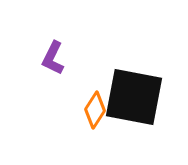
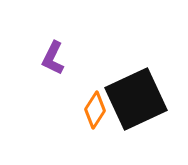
black square: moved 2 px right, 2 px down; rotated 36 degrees counterclockwise
